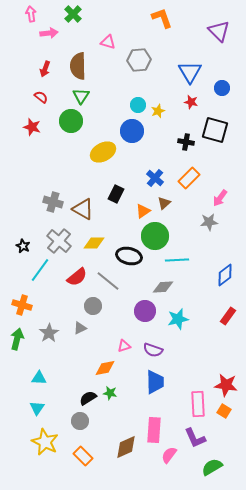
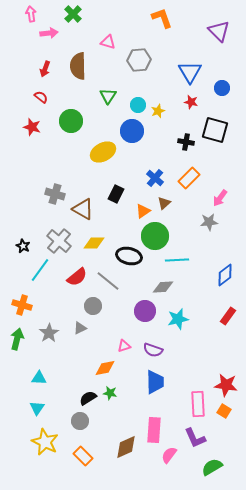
green triangle at (81, 96): moved 27 px right
gray cross at (53, 202): moved 2 px right, 8 px up
